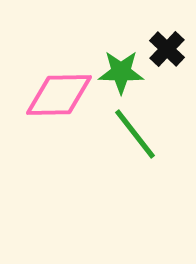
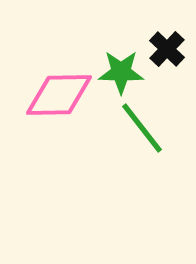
green line: moved 7 px right, 6 px up
